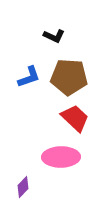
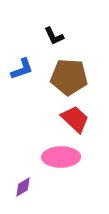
black L-shape: rotated 40 degrees clockwise
blue L-shape: moved 7 px left, 8 px up
red trapezoid: moved 1 px down
purple diamond: rotated 15 degrees clockwise
